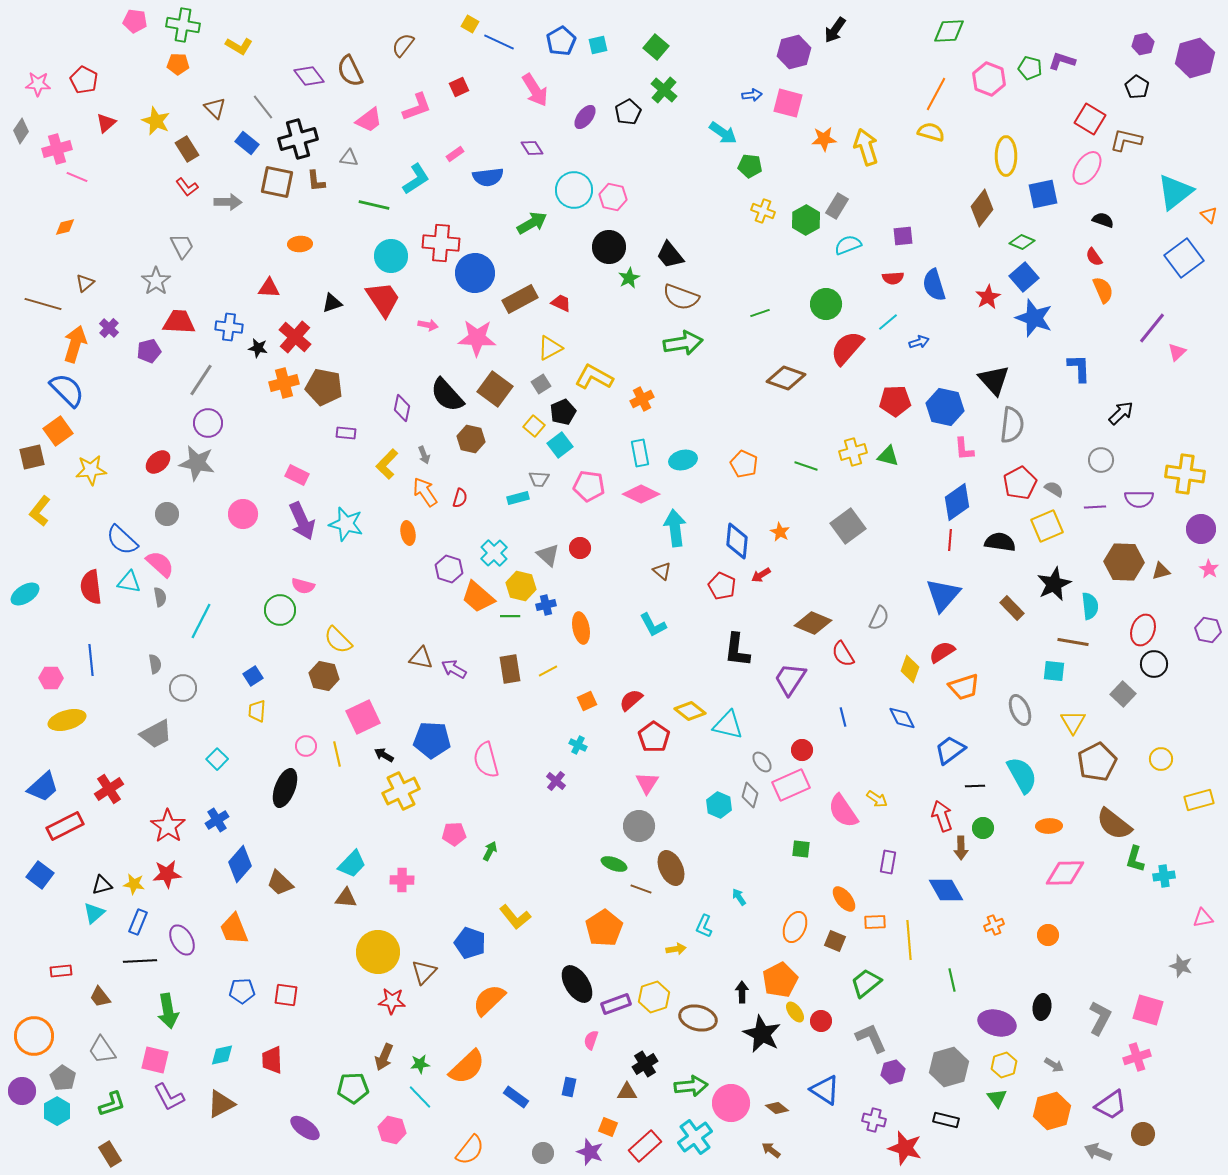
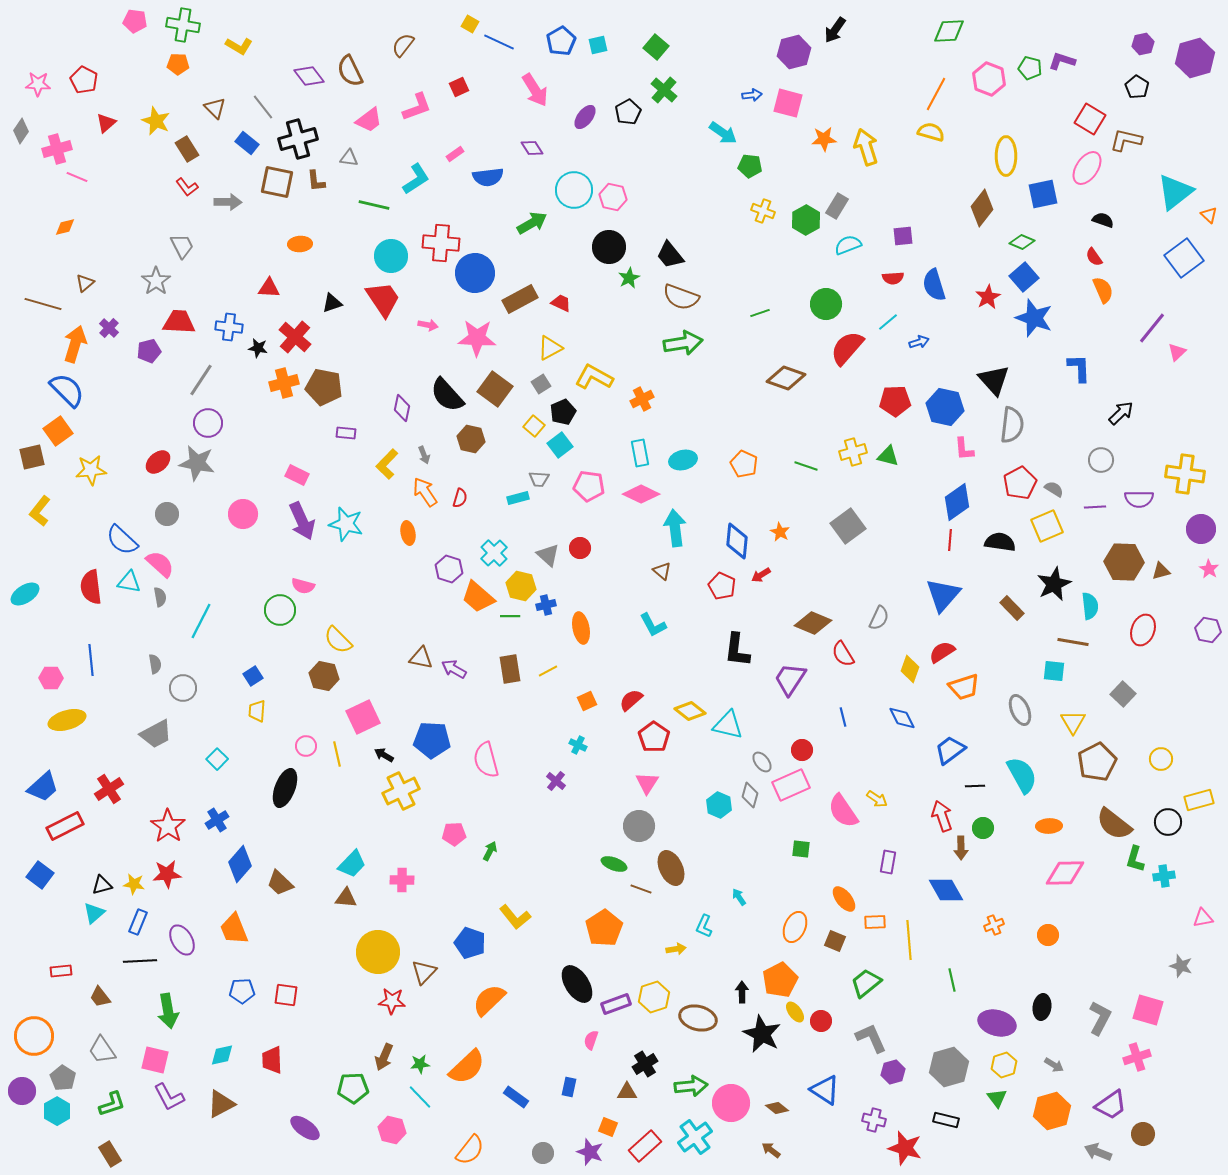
black circle at (1154, 664): moved 14 px right, 158 px down
